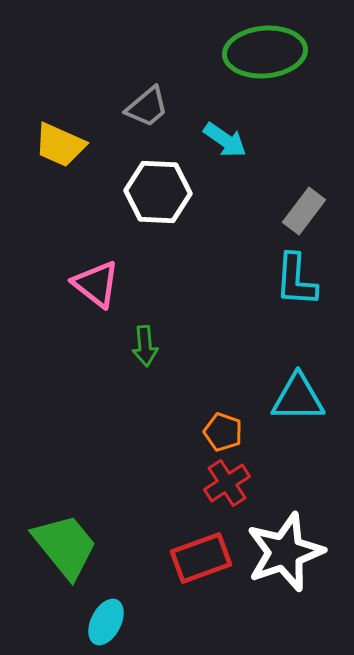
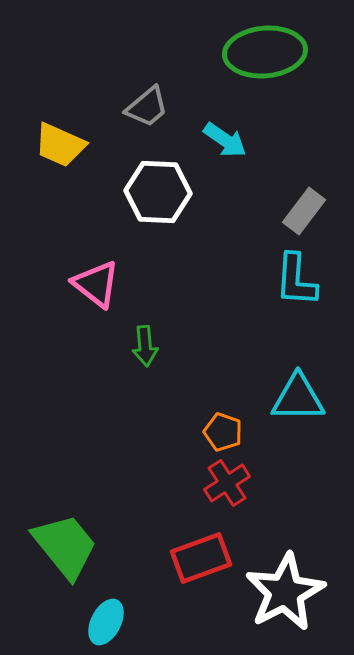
white star: moved 40 px down; rotated 8 degrees counterclockwise
